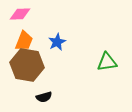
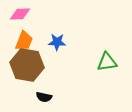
blue star: rotated 30 degrees clockwise
black semicircle: rotated 28 degrees clockwise
